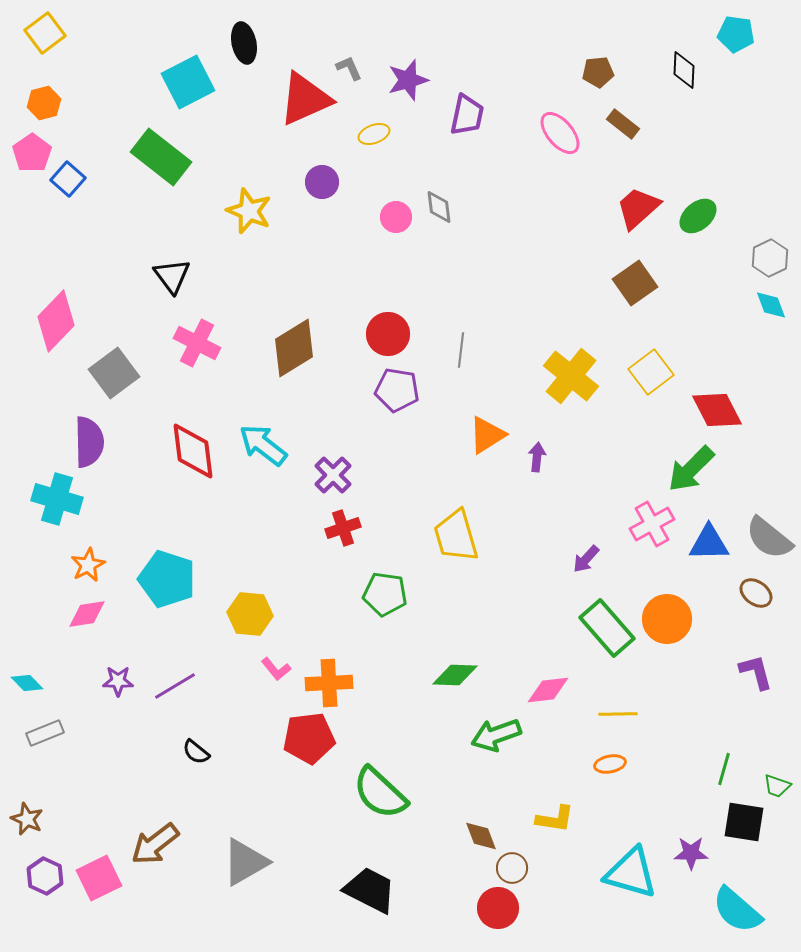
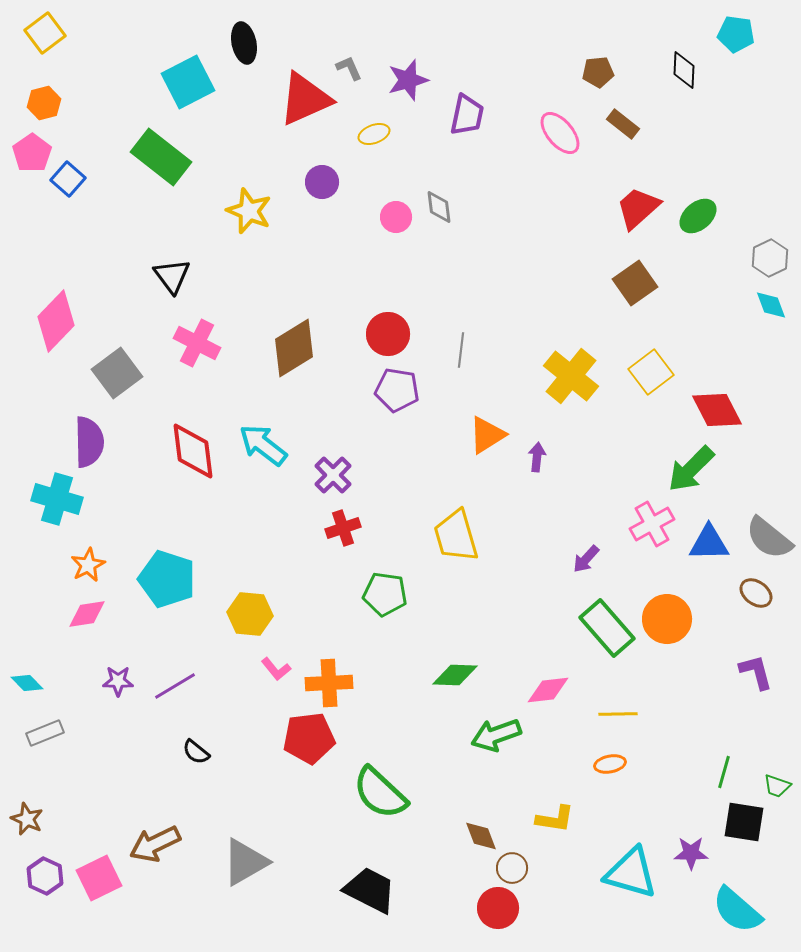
gray square at (114, 373): moved 3 px right
green line at (724, 769): moved 3 px down
brown arrow at (155, 844): rotated 12 degrees clockwise
